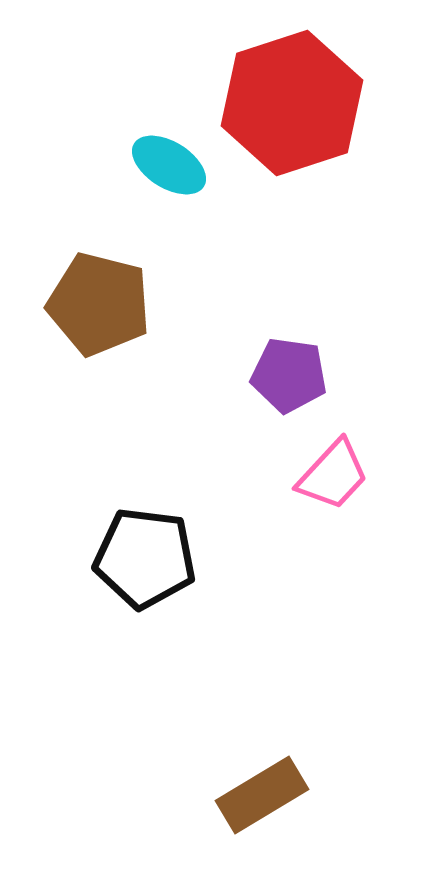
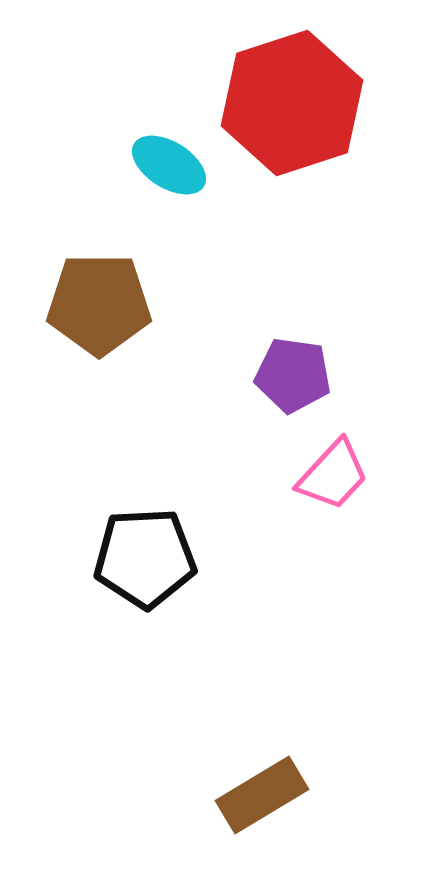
brown pentagon: rotated 14 degrees counterclockwise
purple pentagon: moved 4 px right
black pentagon: rotated 10 degrees counterclockwise
